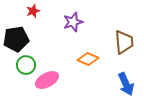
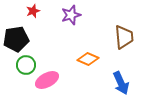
purple star: moved 2 px left, 7 px up
brown trapezoid: moved 5 px up
blue arrow: moved 5 px left, 1 px up
